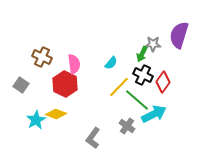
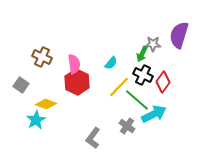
red hexagon: moved 12 px right, 2 px up
yellow diamond: moved 10 px left, 10 px up
